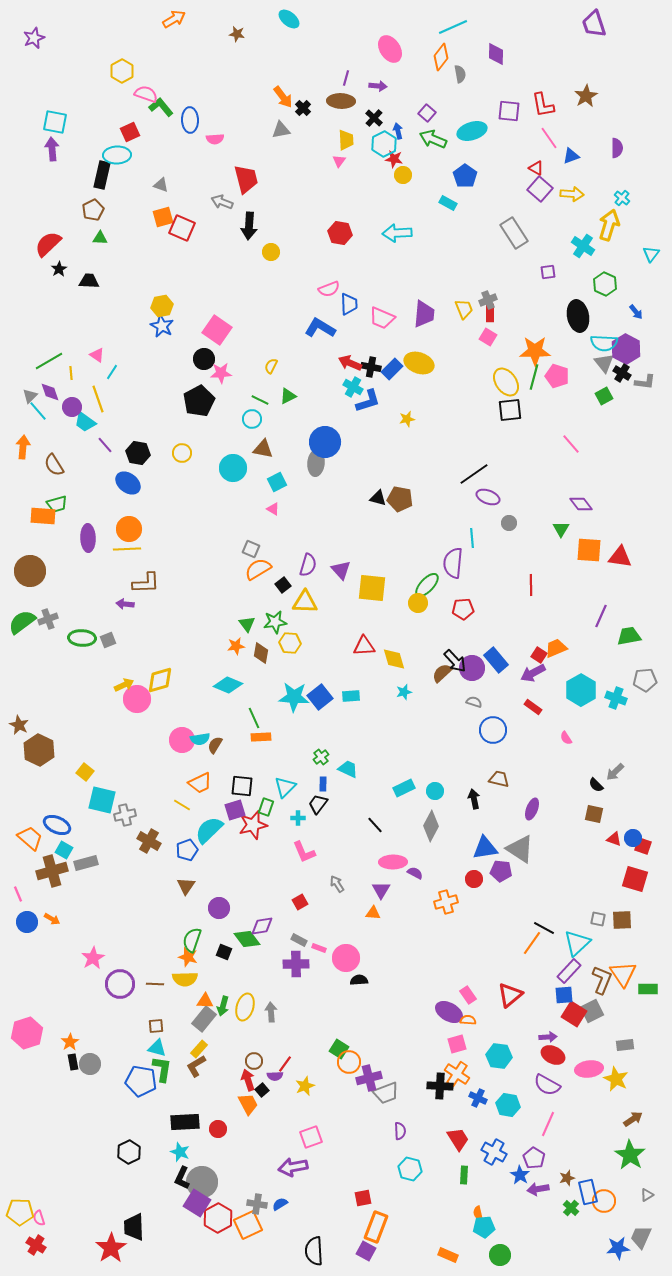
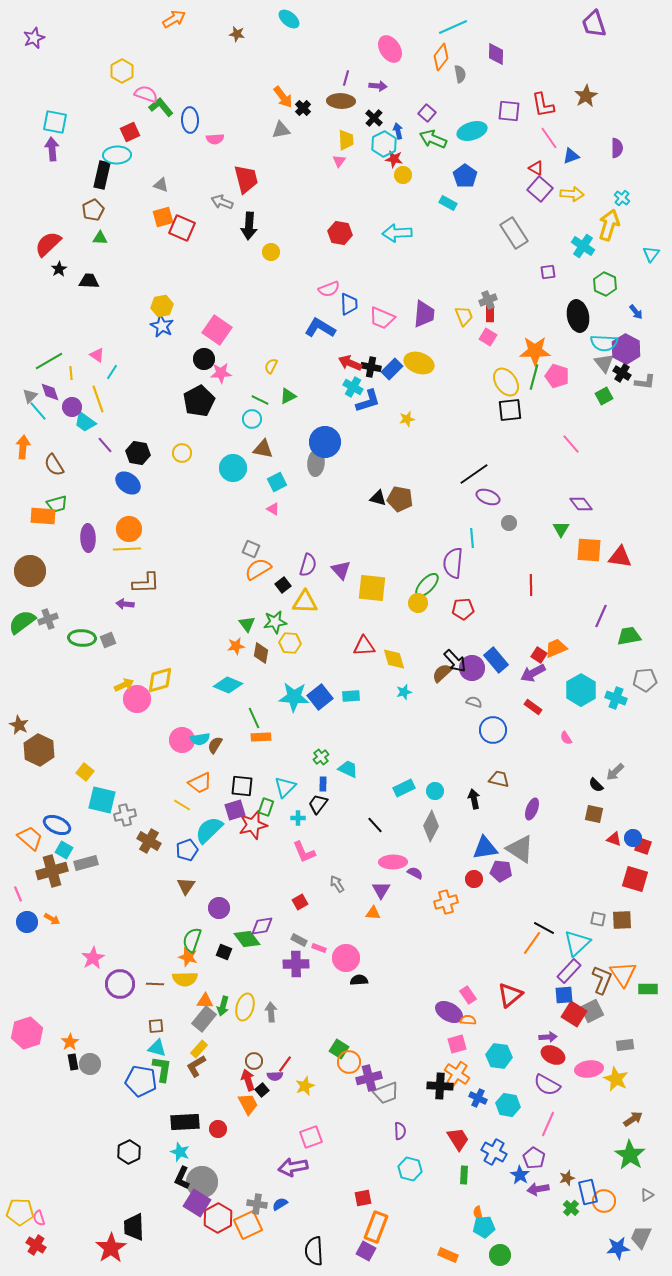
yellow trapezoid at (464, 309): moved 7 px down
